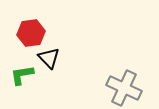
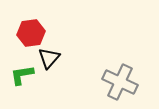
black triangle: rotated 25 degrees clockwise
gray cross: moved 4 px left, 6 px up
